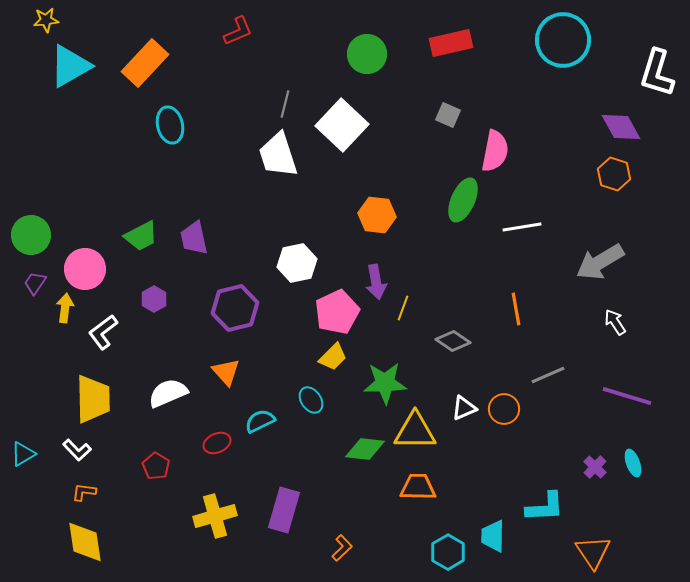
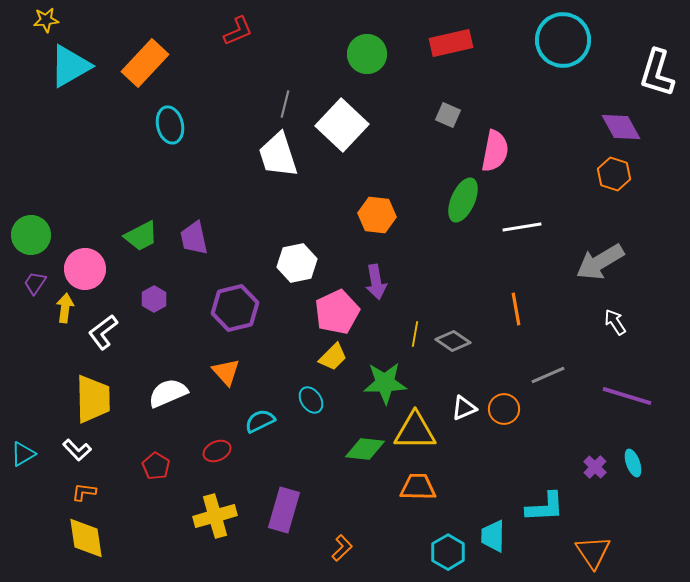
yellow line at (403, 308): moved 12 px right, 26 px down; rotated 10 degrees counterclockwise
red ellipse at (217, 443): moved 8 px down
yellow diamond at (85, 542): moved 1 px right, 4 px up
